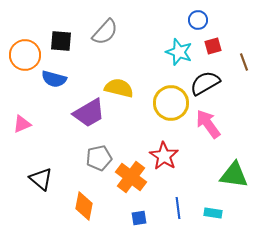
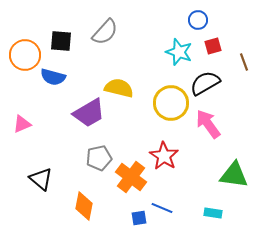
blue semicircle: moved 1 px left, 2 px up
blue line: moved 16 px left; rotated 60 degrees counterclockwise
